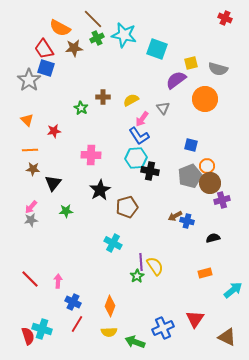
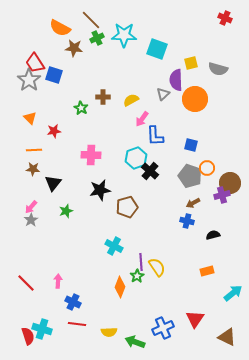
brown line at (93, 19): moved 2 px left, 1 px down
cyan star at (124, 35): rotated 10 degrees counterclockwise
brown star at (74, 48): rotated 12 degrees clockwise
red trapezoid at (44, 49): moved 9 px left, 14 px down
blue square at (46, 68): moved 8 px right, 7 px down
purple semicircle at (176, 80): rotated 55 degrees counterclockwise
orange circle at (205, 99): moved 10 px left
gray triangle at (163, 108): moved 14 px up; rotated 24 degrees clockwise
orange triangle at (27, 120): moved 3 px right, 2 px up
blue L-shape at (139, 136): moved 16 px right; rotated 30 degrees clockwise
orange line at (30, 150): moved 4 px right
cyan hexagon at (136, 158): rotated 15 degrees counterclockwise
orange circle at (207, 166): moved 2 px down
black cross at (150, 171): rotated 30 degrees clockwise
gray pentagon at (190, 176): rotated 30 degrees counterclockwise
brown circle at (210, 183): moved 20 px right
black star at (100, 190): rotated 20 degrees clockwise
purple cross at (222, 200): moved 5 px up
green star at (66, 211): rotated 16 degrees counterclockwise
brown arrow at (175, 216): moved 18 px right, 13 px up
gray star at (31, 220): rotated 24 degrees counterclockwise
black semicircle at (213, 238): moved 3 px up
cyan cross at (113, 243): moved 1 px right, 3 px down
yellow semicircle at (155, 266): moved 2 px right, 1 px down
orange rectangle at (205, 273): moved 2 px right, 2 px up
red line at (30, 279): moved 4 px left, 4 px down
cyan arrow at (233, 290): moved 3 px down
orange diamond at (110, 306): moved 10 px right, 19 px up
red line at (77, 324): rotated 66 degrees clockwise
